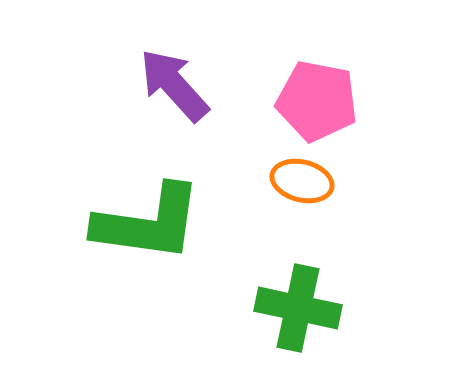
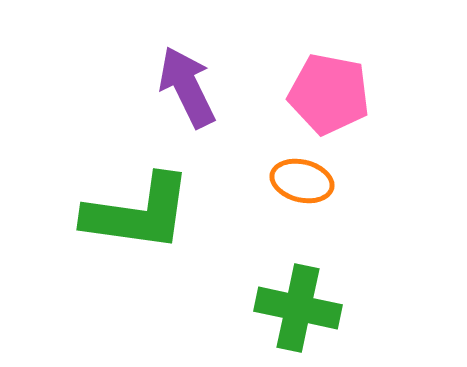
purple arrow: moved 13 px right, 2 px down; rotated 16 degrees clockwise
pink pentagon: moved 12 px right, 7 px up
green L-shape: moved 10 px left, 10 px up
